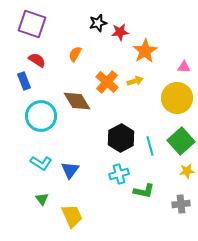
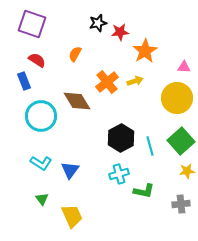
orange cross: rotated 10 degrees clockwise
